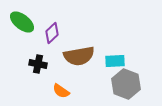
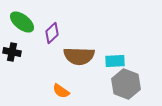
brown semicircle: rotated 12 degrees clockwise
black cross: moved 26 px left, 12 px up
